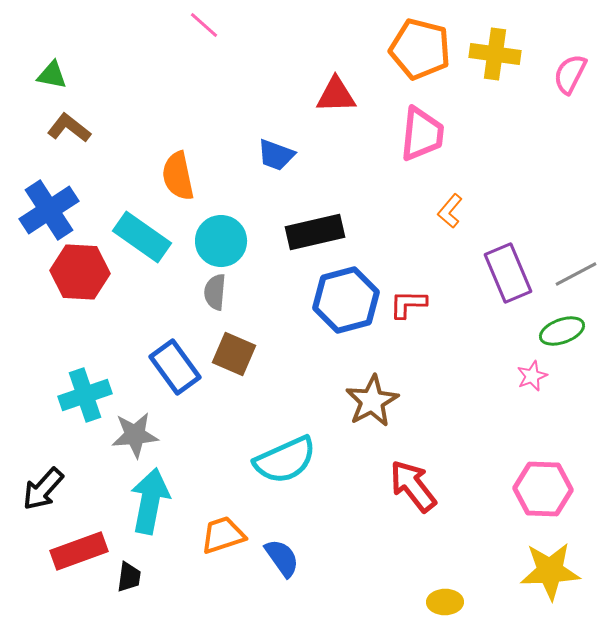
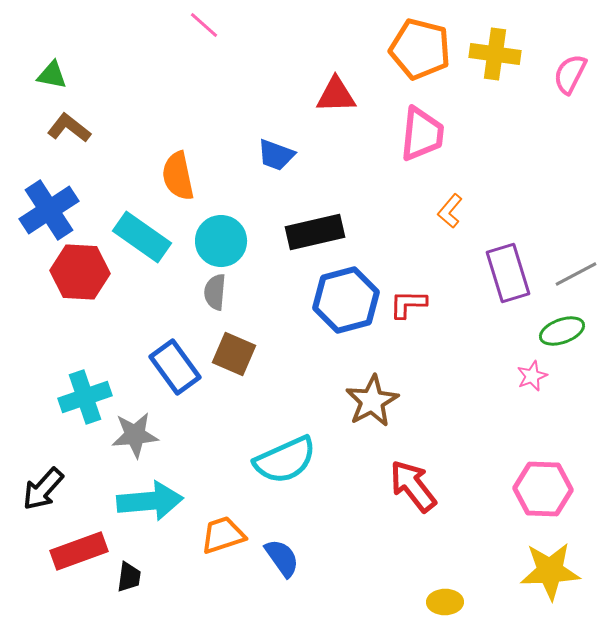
purple rectangle: rotated 6 degrees clockwise
cyan cross: moved 2 px down
cyan arrow: rotated 74 degrees clockwise
